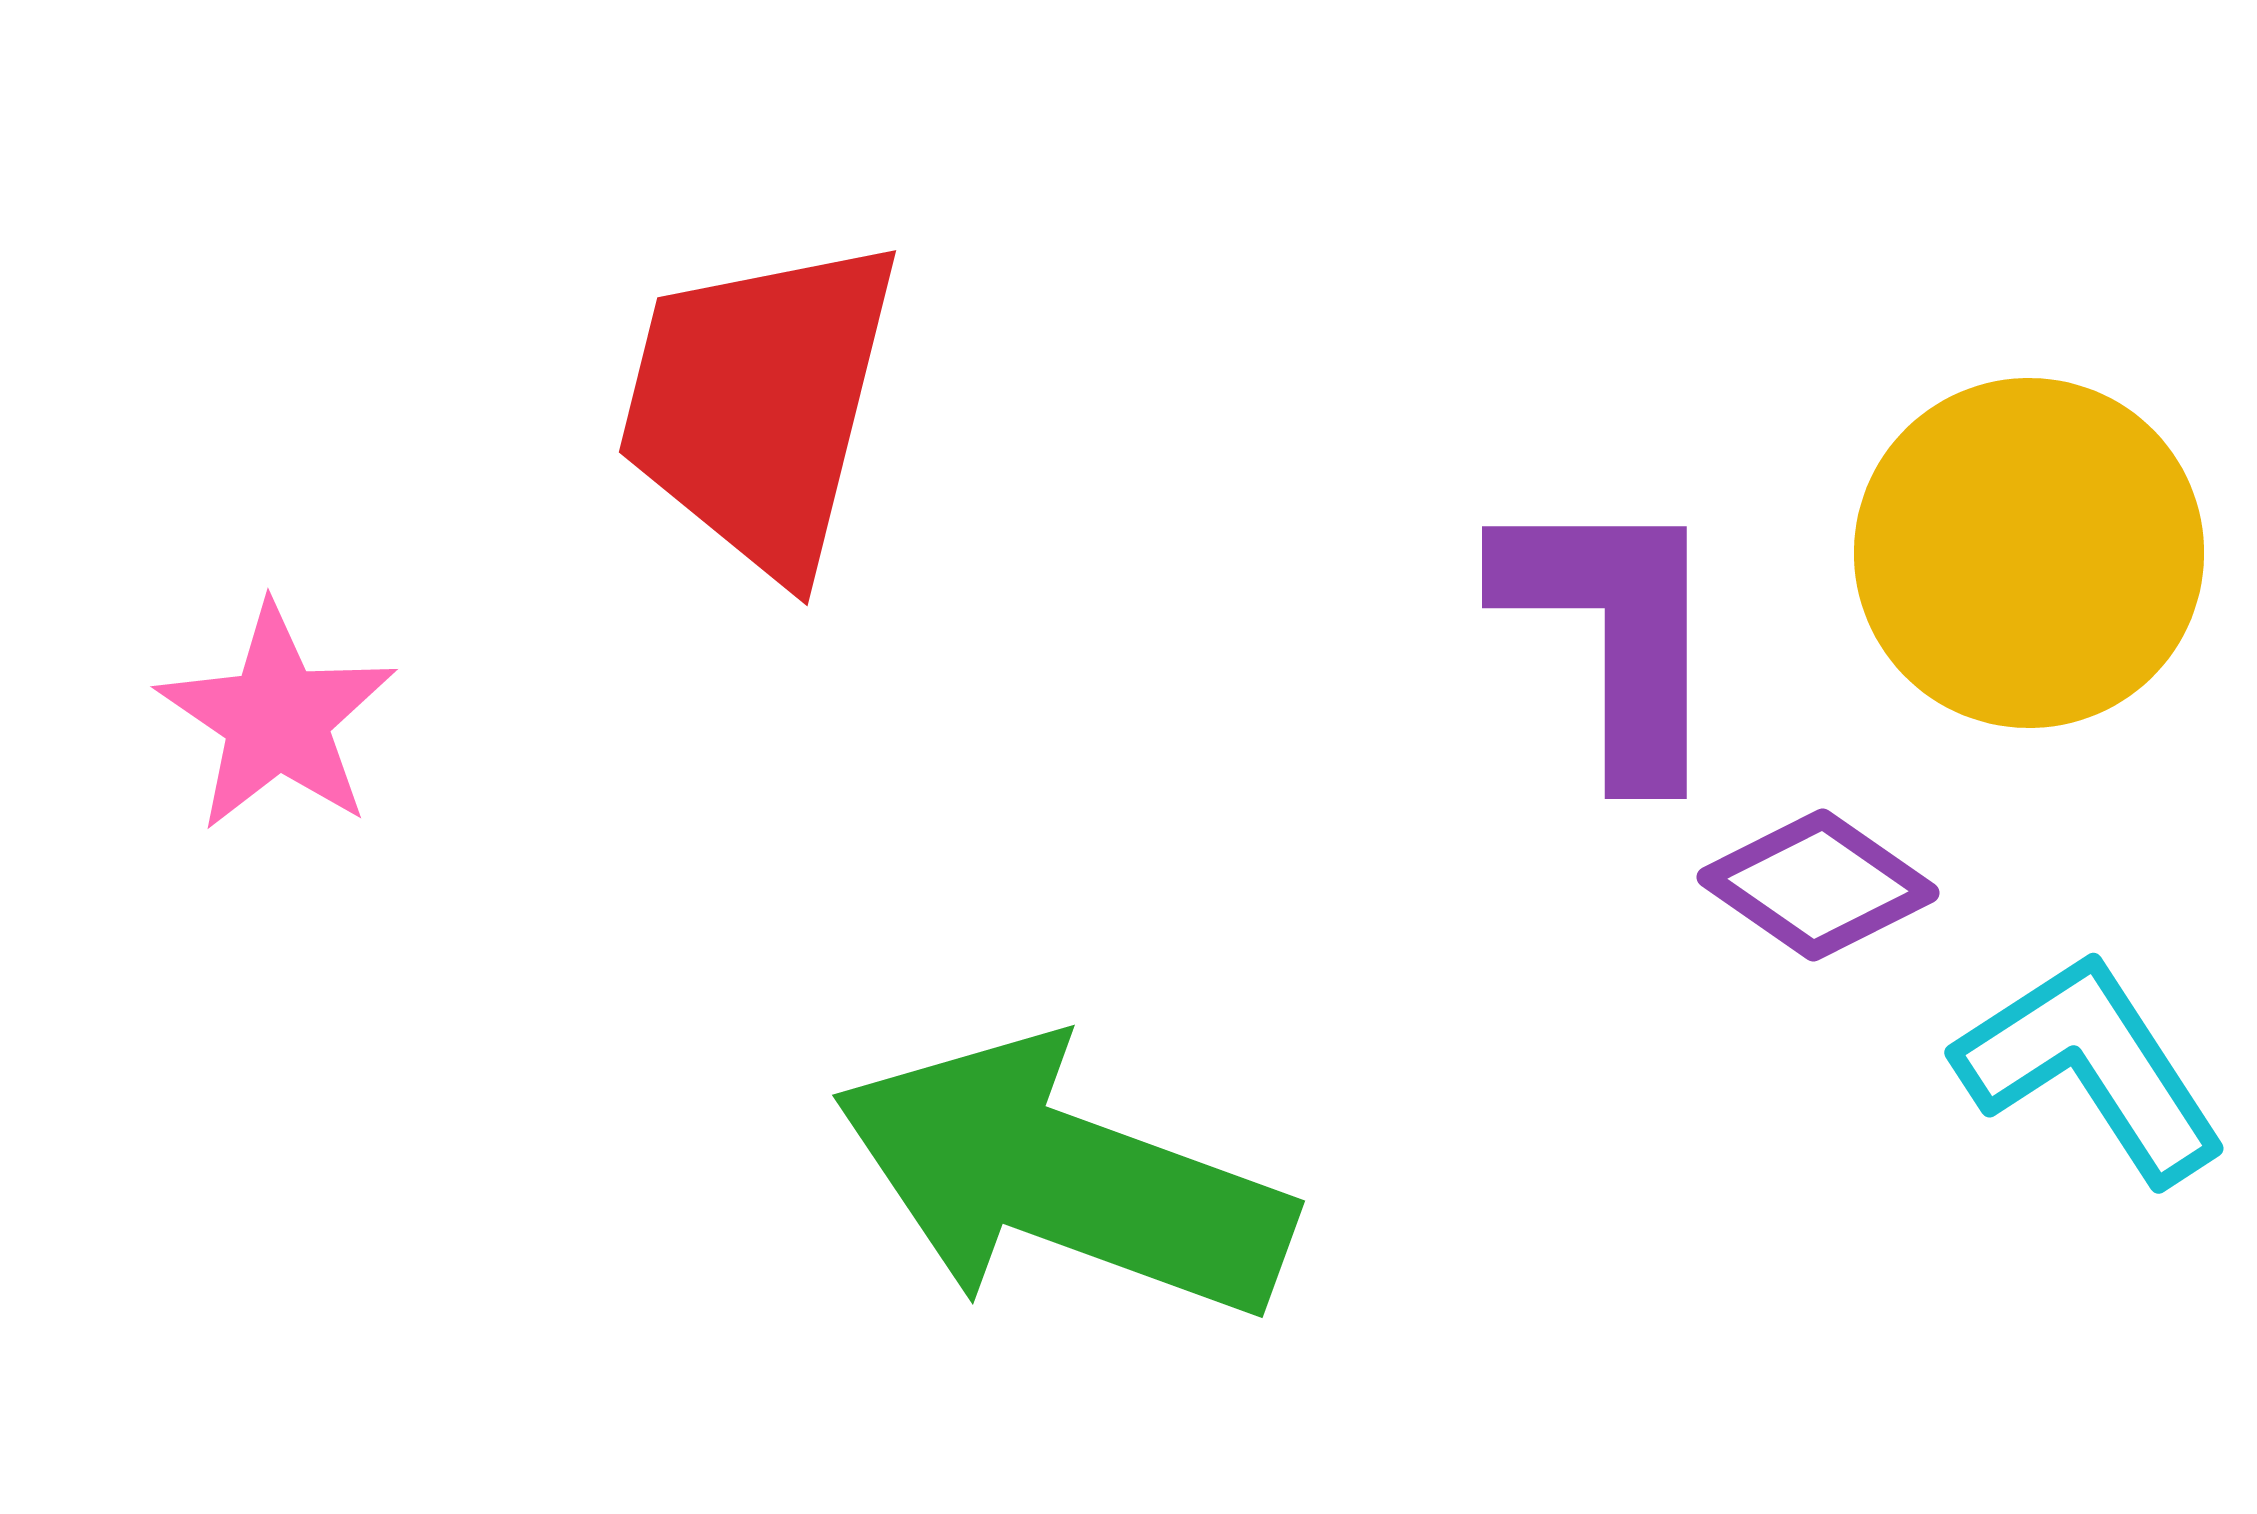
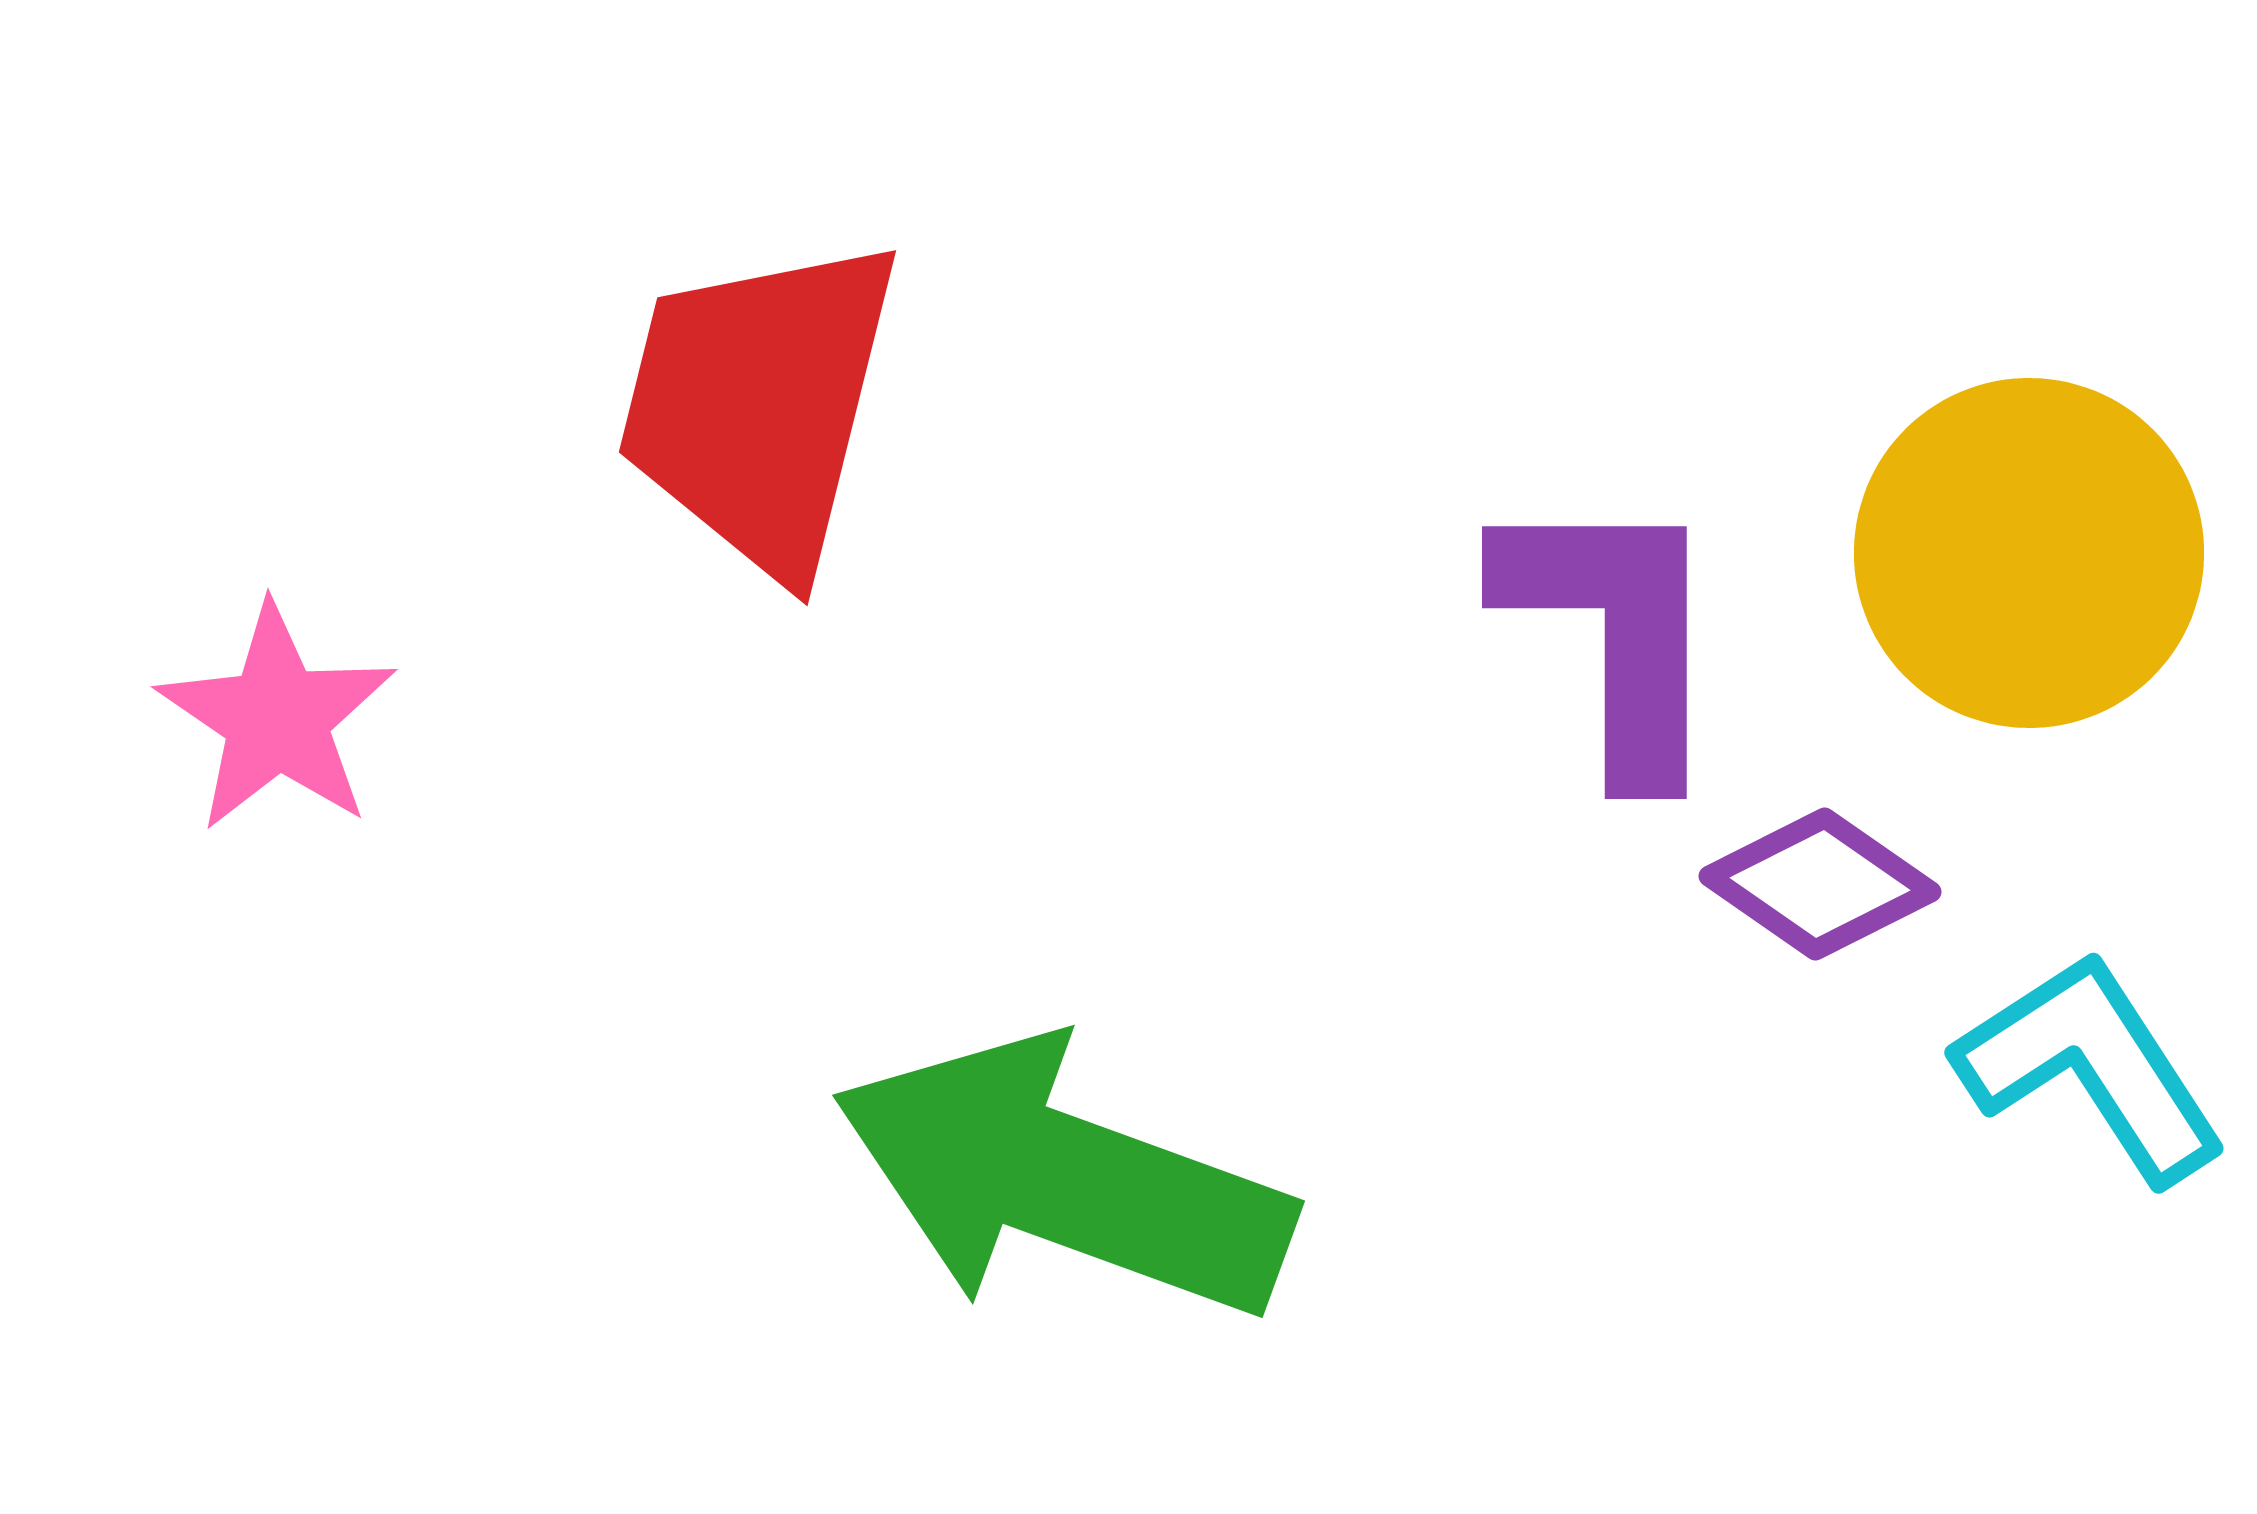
purple diamond: moved 2 px right, 1 px up
